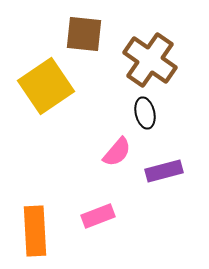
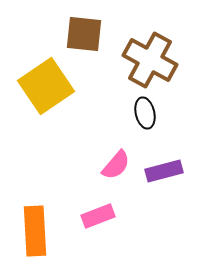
brown cross: rotated 6 degrees counterclockwise
pink semicircle: moved 1 px left, 13 px down
